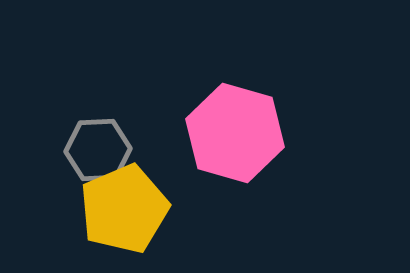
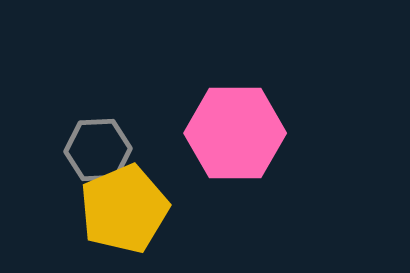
pink hexagon: rotated 16 degrees counterclockwise
